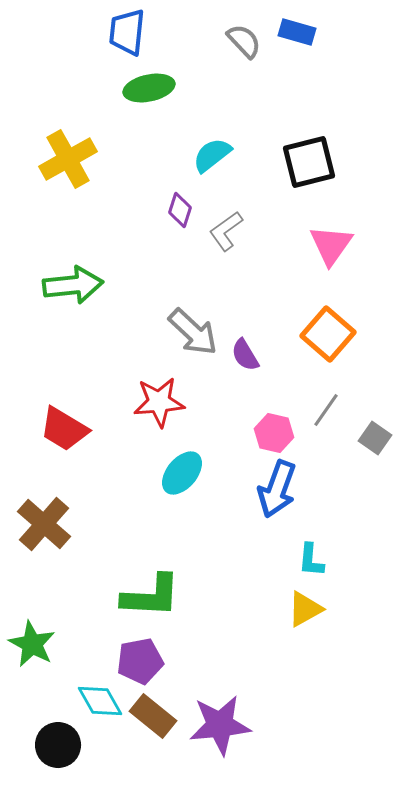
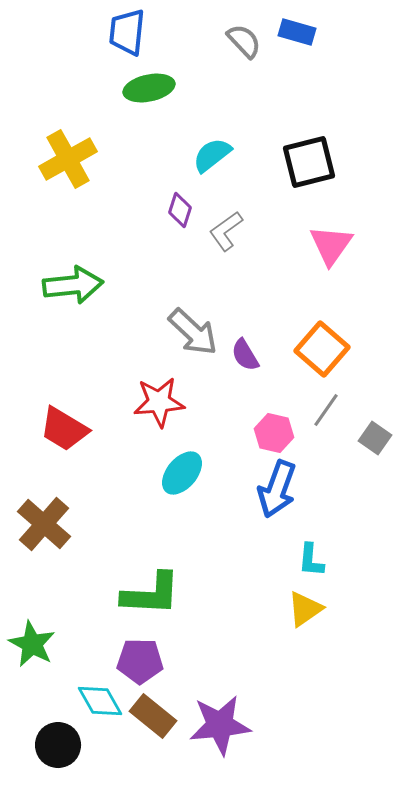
orange square: moved 6 px left, 15 px down
green L-shape: moved 2 px up
yellow triangle: rotated 6 degrees counterclockwise
purple pentagon: rotated 12 degrees clockwise
